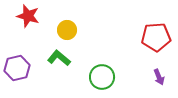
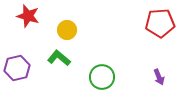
red pentagon: moved 4 px right, 14 px up
